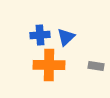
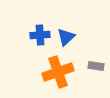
orange cross: moved 9 px right, 7 px down; rotated 20 degrees counterclockwise
